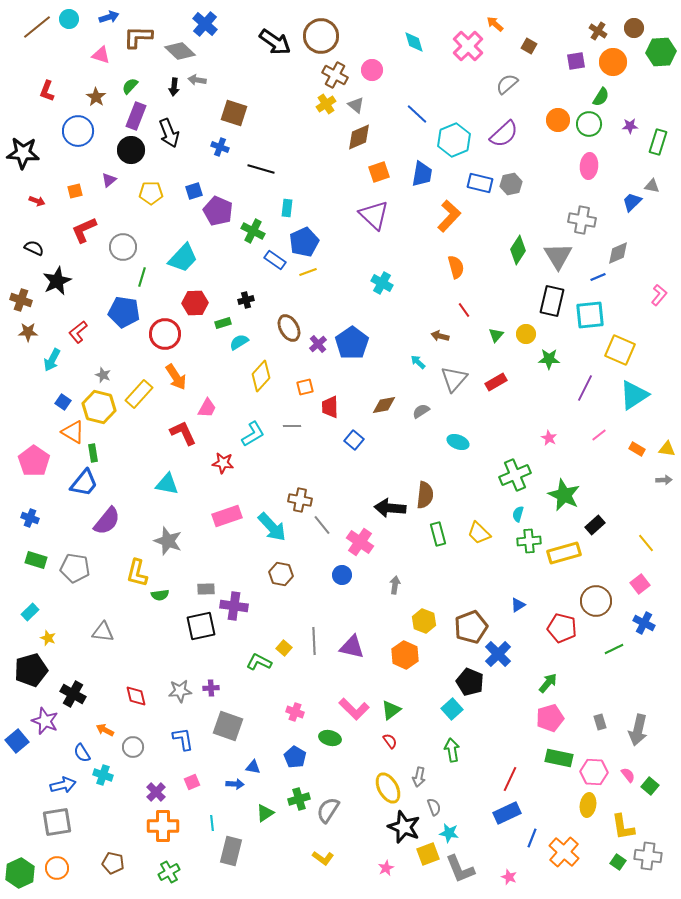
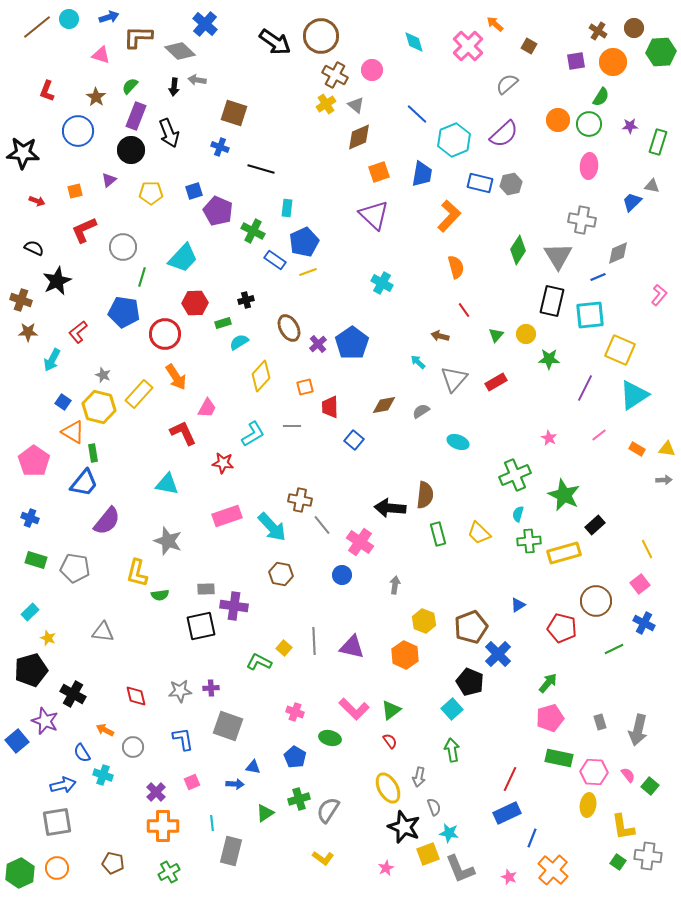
yellow line at (646, 543): moved 1 px right, 6 px down; rotated 12 degrees clockwise
orange cross at (564, 852): moved 11 px left, 18 px down
